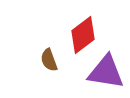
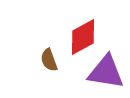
red diamond: moved 2 px down; rotated 9 degrees clockwise
